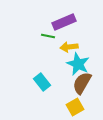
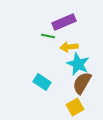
cyan rectangle: rotated 18 degrees counterclockwise
